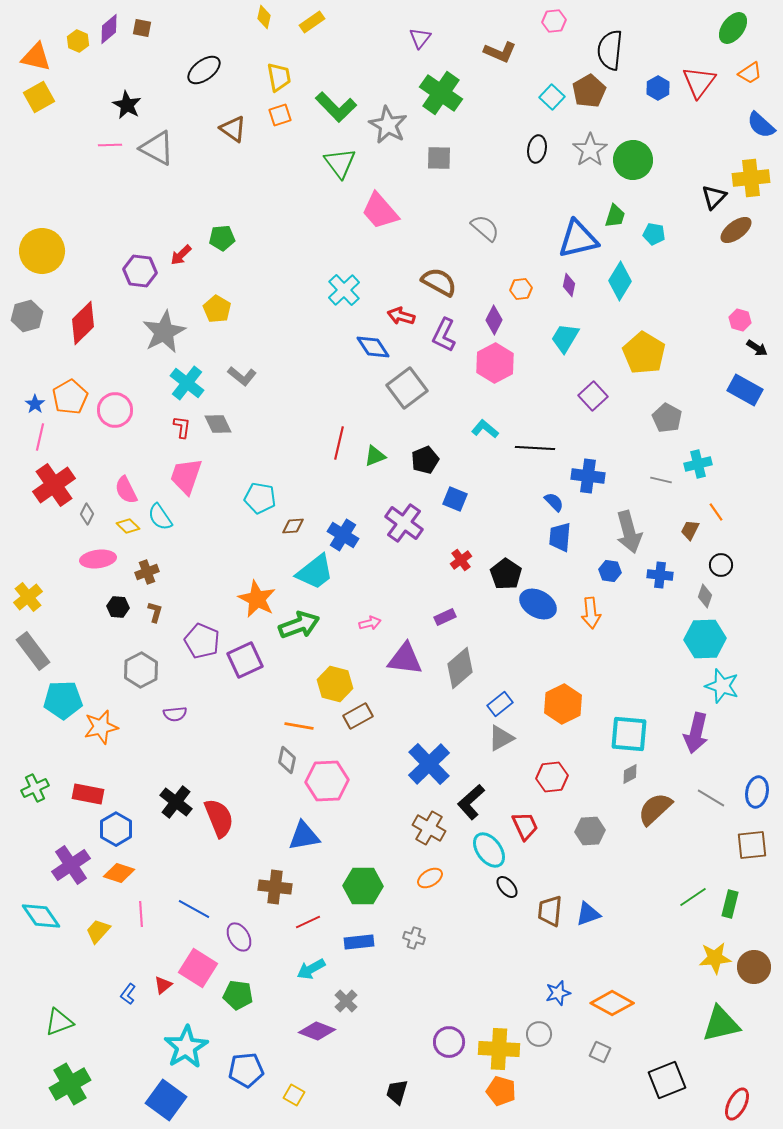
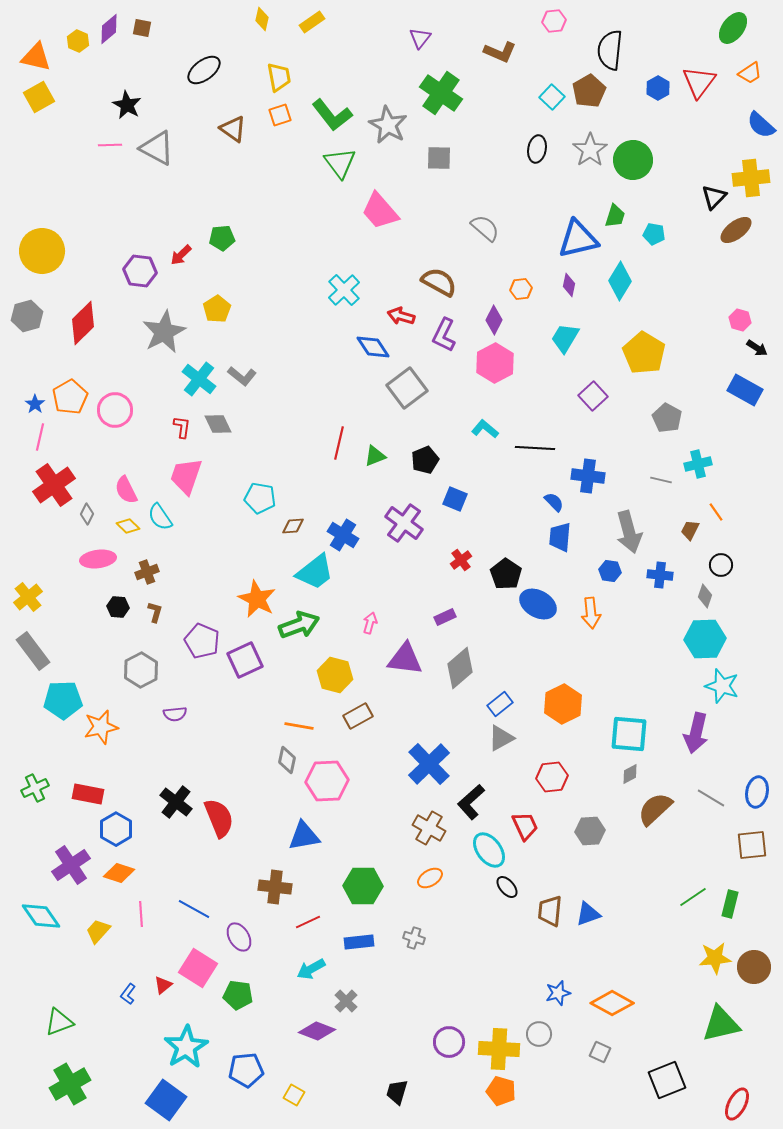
yellow diamond at (264, 17): moved 2 px left, 2 px down
green L-shape at (336, 107): moved 4 px left, 8 px down; rotated 6 degrees clockwise
yellow pentagon at (217, 309): rotated 8 degrees clockwise
cyan cross at (187, 383): moved 12 px right, 4 px up
pink arrow at (370, 623): rotated 60 degrees counterclockwise
yellow hexagon at (335, 684): moved 9 px up
